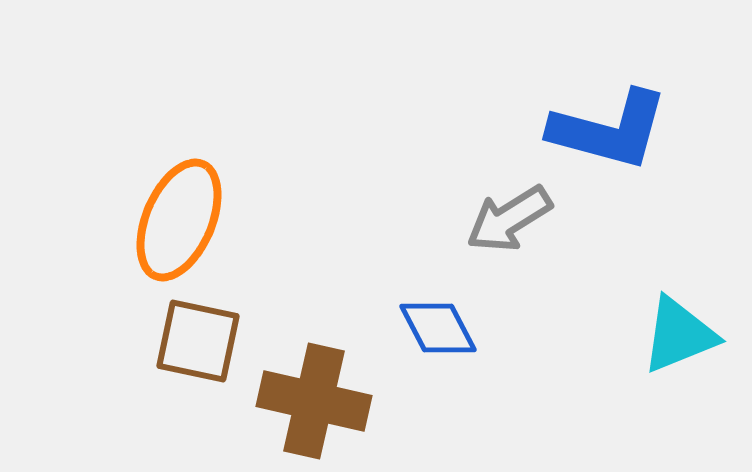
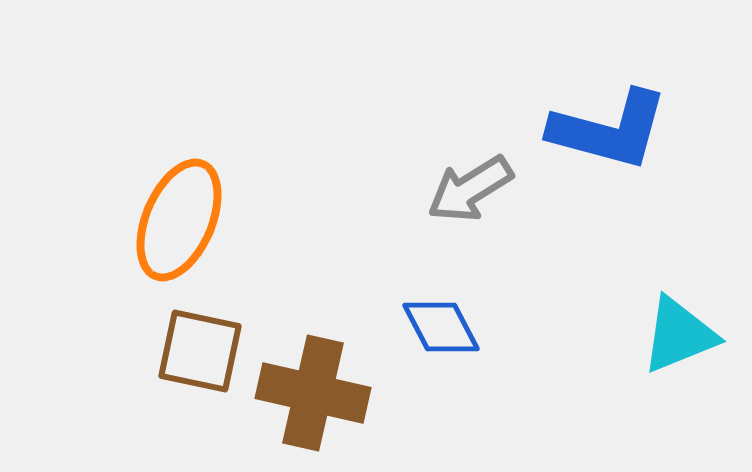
gray arrow: moved 39 px left, 30 px up
blue diamond: moved 3 px right, 1 px up
brown square: moved 2 px right, 10 px down
brown cross: moved 1 px left, 8 px up
